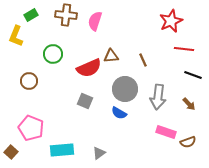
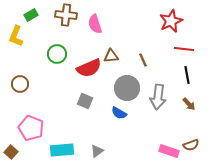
pink semicircle: moved 3 px down; rotated 36 degrees counterclockwise
green circle: moved 4 px right
black line: moved 6 px left; rotated 60 degrees clockwise
brown circle: moved 9 px left, 3 px down
gray circle: moved 2 px right, 1 px up
pink rectangle: moved 3 px right, 19 px down
brown semicircle: moved 3 px right, 3 px down
gray triangle: moved 2 px left, 2 px up
